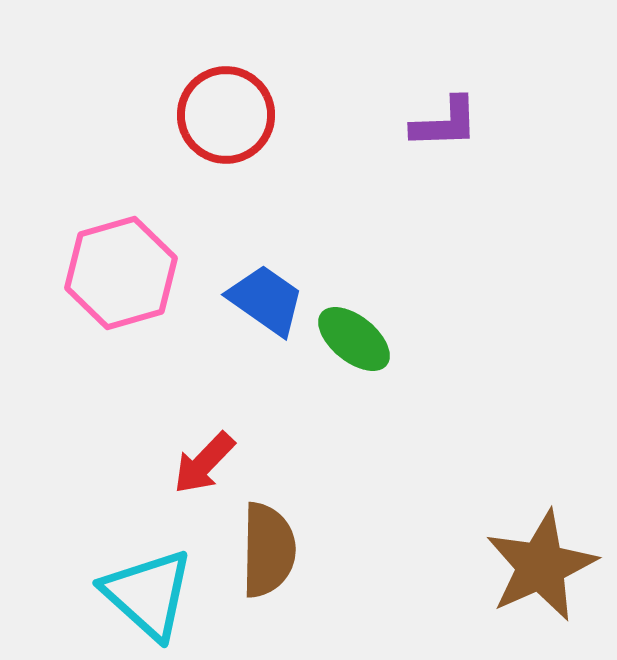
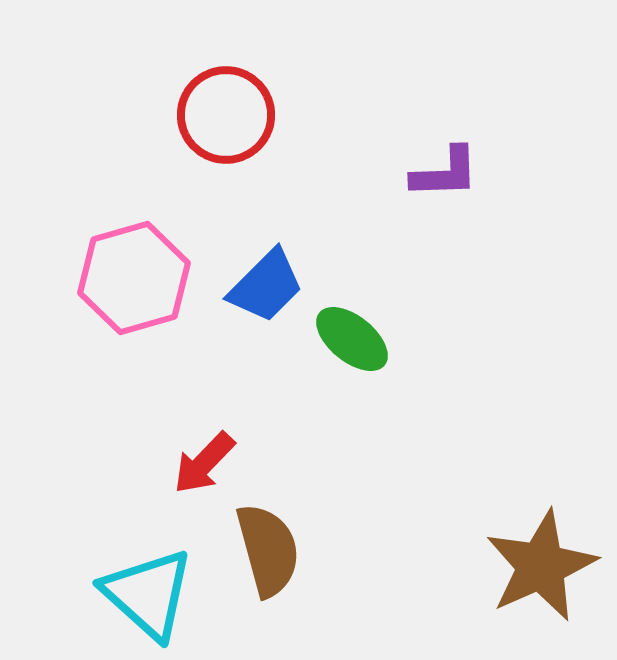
purple L-shape: moved 50 px down
pink hexagon: moved 13 px right, 5 px down
blue trapezoid: moved 14 px up; rotated 100 degrees clockwise
green ellipse: moved 2 px left
brown semicircle: rotated 16 degrees counterclockwise
